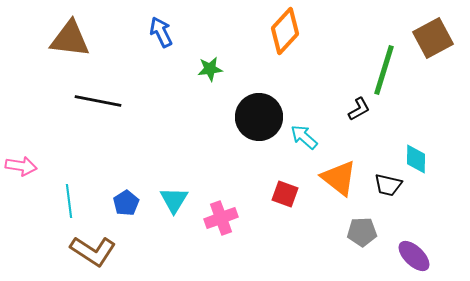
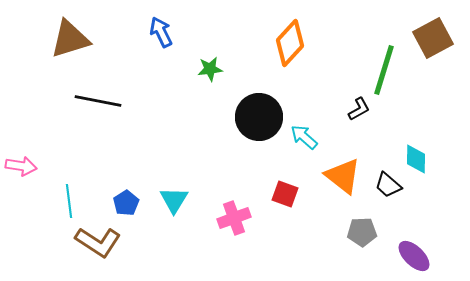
orange diamond: moved 5 px right, 12 px down
brown triangle: rotated 24 degrees counterclockwise
orange triangle: moved 4 px right, 2 px up
black trapezoid: rotated 28 degrees clockwise
pink cross: moved 13 px right
brown L-shape: moved 5 px right, 9 px up
